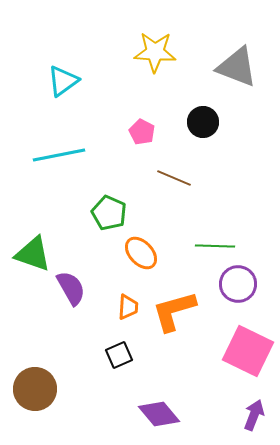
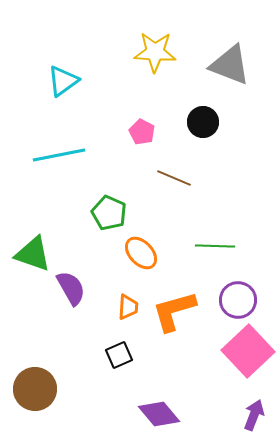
gray triangle: moved 7 px left, 2 px up
purple circle: moved 16 px down
pink square: rotated 21 degrees clockwise
